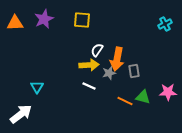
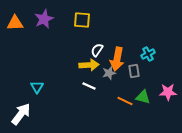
cyan cross: moved 17 px left, 30 px down
white arrow: rotated 15 degrees counterclockwise
